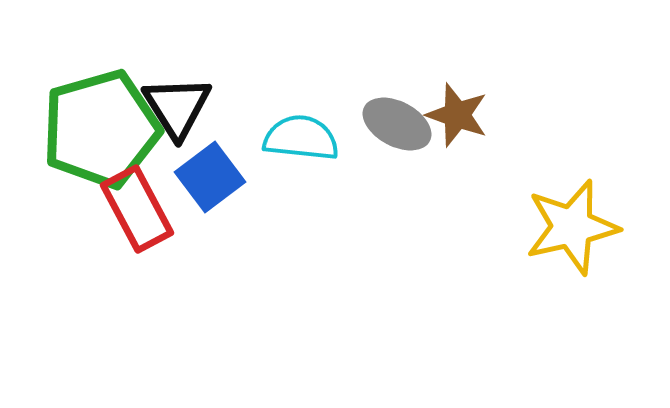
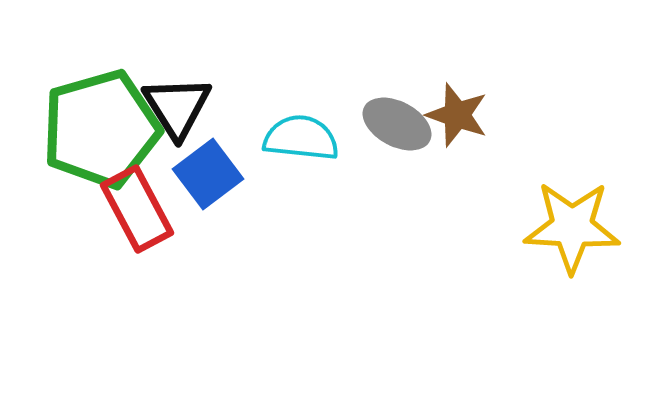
blue square: moved 2 px left, 3 px up
yellow star: rotated 16 degrees clockwise
